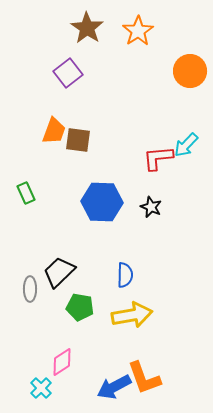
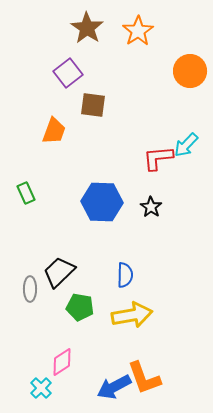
brown square: moved 15 px right, 35 px up
black star: rotated 10 degrees clockwise
